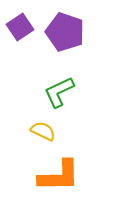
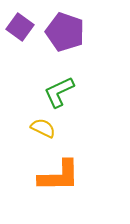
purple square: rotated 20 degrees counterclockwise
yellow semicircle: moved 3 px up
